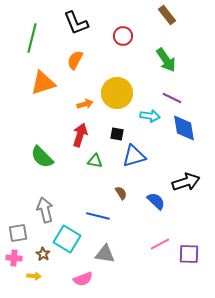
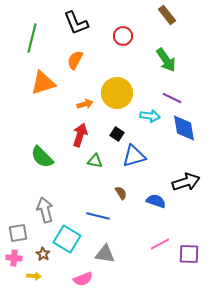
black square: rotated 24 degrees clockwise
blue semicircle: rotated 24 degrees counterclockwise
